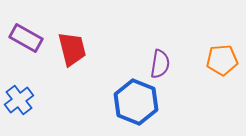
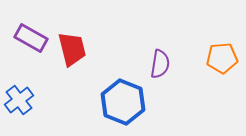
purple rectangle: moved 5 px right
orange pentagon: moved 2 px up
blue hexagon: moved 13 px left
